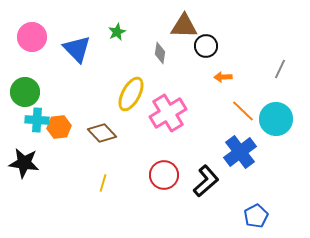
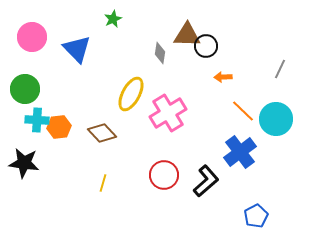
brown triangle: moved 3 px right, 9 px down
green star: moved 4 px left, 13 px up
green circle: moved 3 px up
